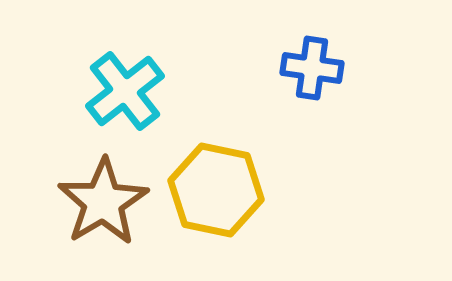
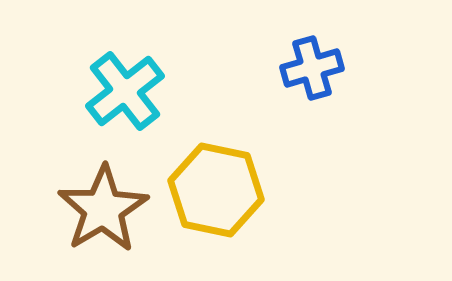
blue cross: rotated 24 degrees counterclockwise
brown star: moved 7 px down
